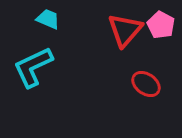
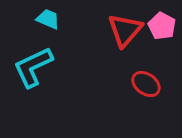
pink pentagon: moved 1 px right, 1 px down
